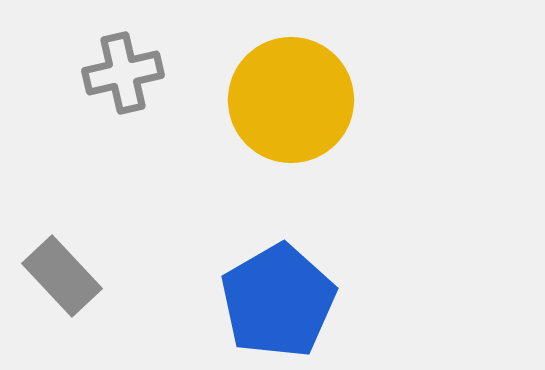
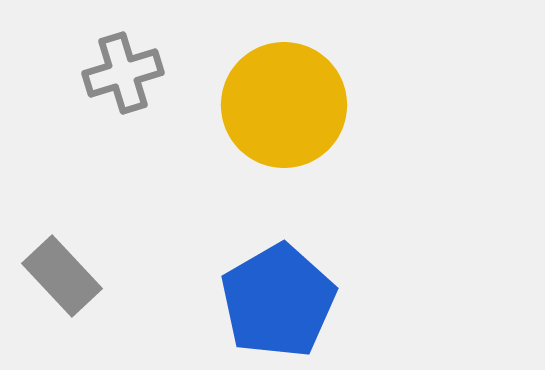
gray cross: rotated 4 degrees counterclockwise
yellow circle: moved 7 px left, 5 px down
